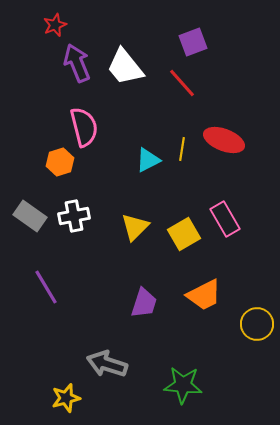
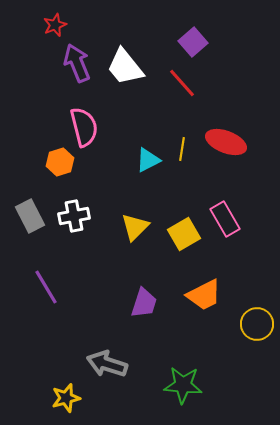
purple square: rotated 20 degrees counterclockwise
red ellipse: moved 2 px right, 2 px down
gray rectangle: rotated 28 degrees clockwise
